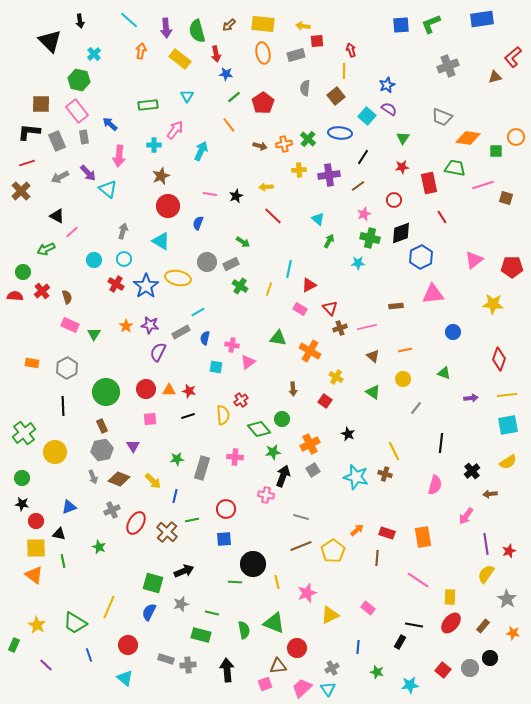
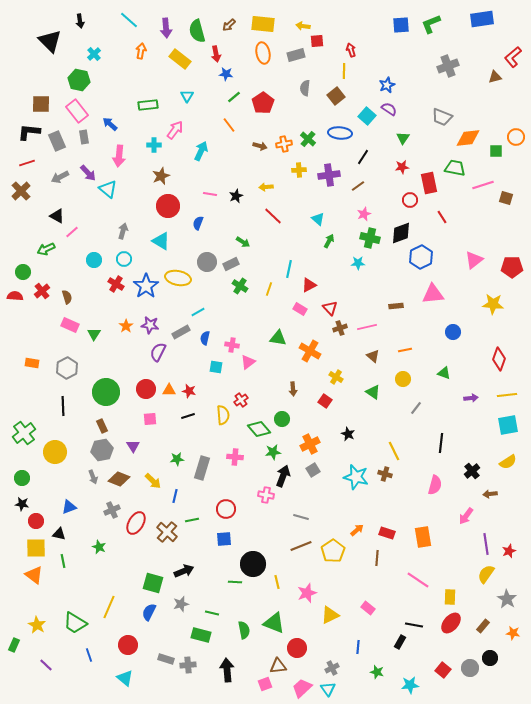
orange diamond at (468, 138): rotated 15 degrees counterclockwise
red circle at (394, 200): moved 16 px right
